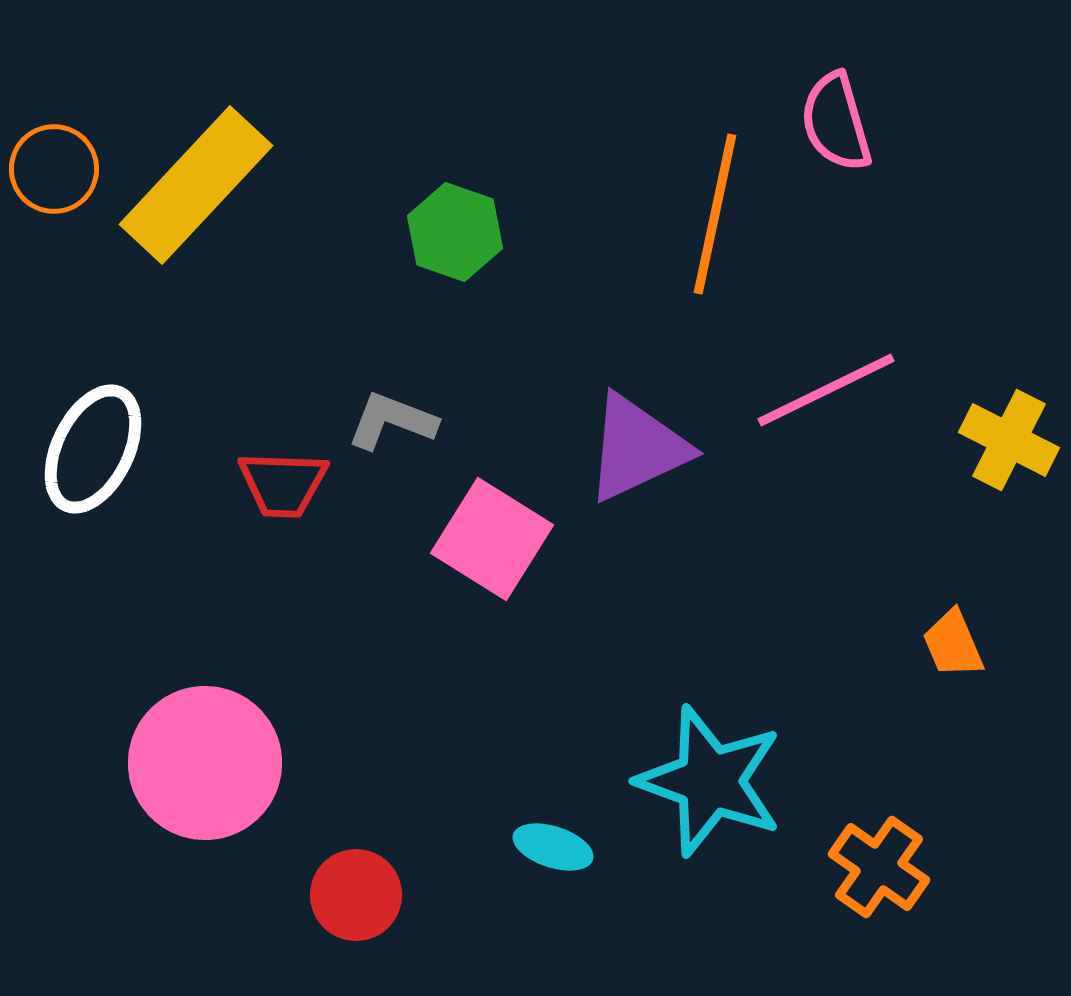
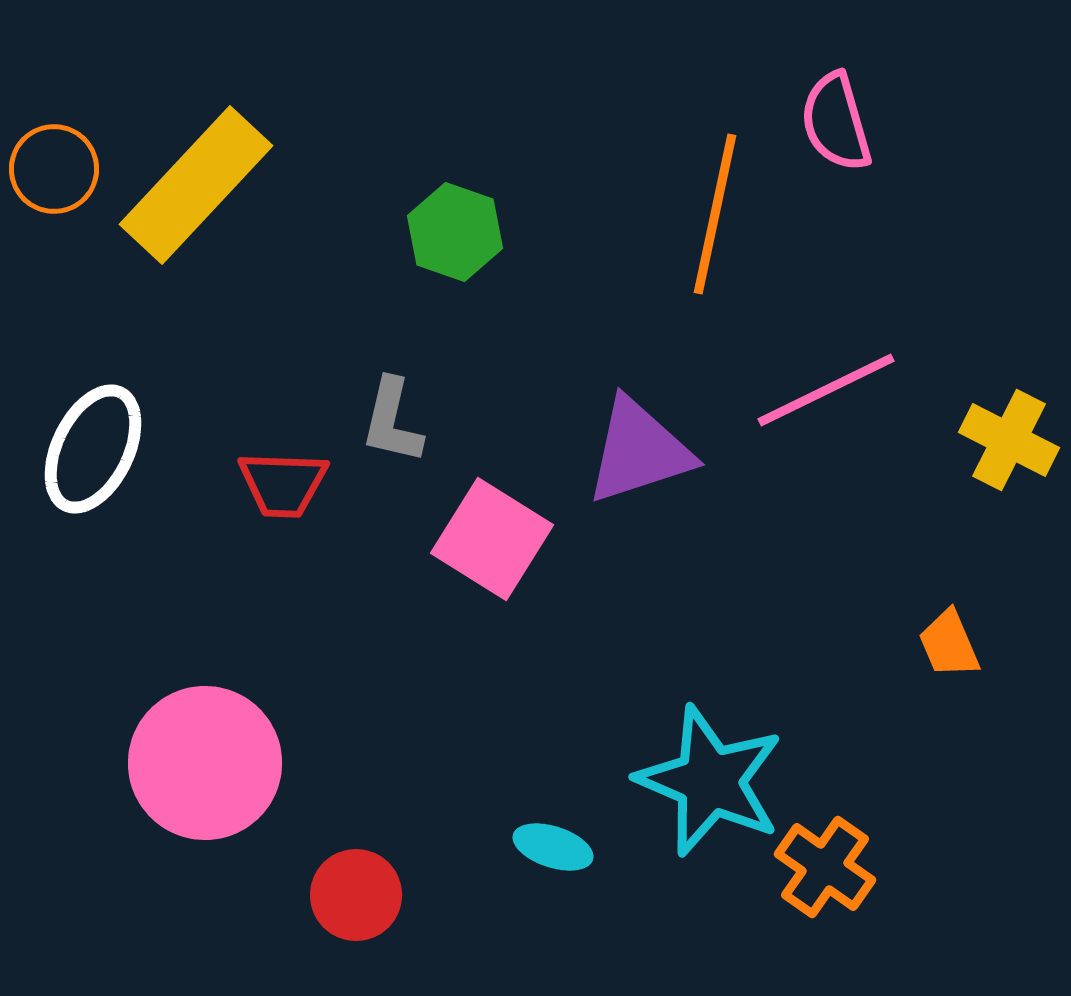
gray L-shape: rotated 98 degrees counterclockwise
purple triangle: moved 2 px right, 3 px down; rotated 7 degrees clockwise
orange trapezoid: moved 4 px left
cyan star: rotated 3 degrees clockwise
orange cross: moved 54 px left
